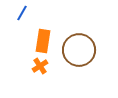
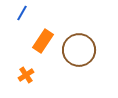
orange rectangle: rotated 25 degrees clockwise
orange cross: moved 14 px left, 9 px down
